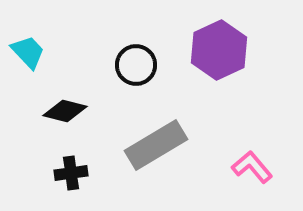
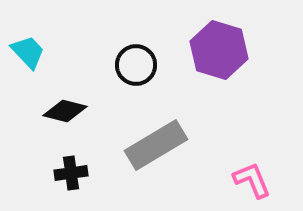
purple hexagon: rotated 18 degrees counterclockwise
pink L-shape: moved 13 px down; rotated 18 degrees clockwise
